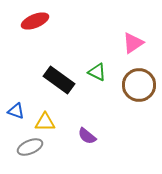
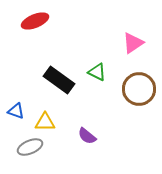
brown circle: moved 4 px down
